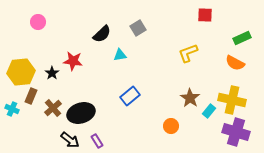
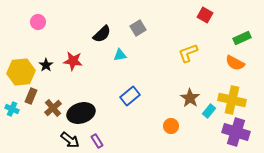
red square: rotated 28 degrees clockwise
black star: moved 6 px left, 8 px up
